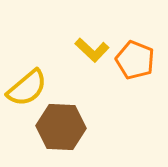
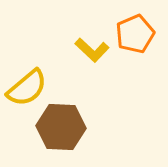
orange pentagon: moved 26 px up; rotated 27 degrees clockwise
